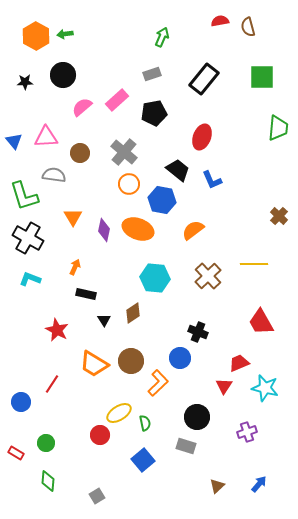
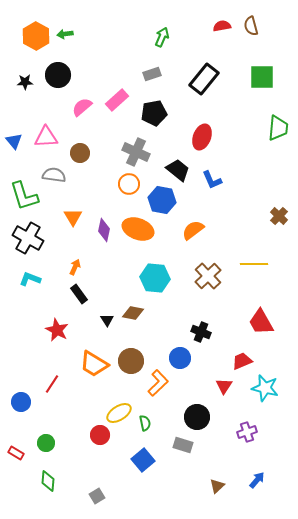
red semicircle at (220, 21): moved 2 px right, 5 px down
brown semicircle at (248, 27): moved 3 px right, 1 px up
black circle at (63, 75): moved 5 px left
gray cross at (124, 152): moved 12 px right; rotated 16 degrees counterclockwise
black rectangle at (86, 294): moved 7 px left; rotated 42 degrees clockwise
brown diamond at (133, 313): rotated 45 degrees clockwise
black triangle at (104, 320): moved 3 px right
black cross at (198, 332): moved 3 px right
red trapezoid at (239, 363): moved 3 px right, 2 px up
gray rectangle at (186, 446): moved 3 px left, 1 px up
blue arrow at (259, 484): moved 2 px left, 4 px up
